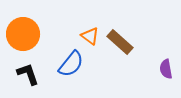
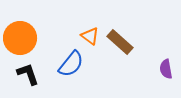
orange circle: moved 3 px left, 4 px down
